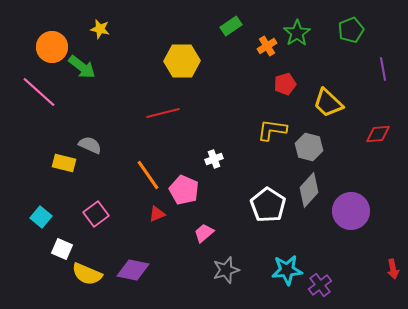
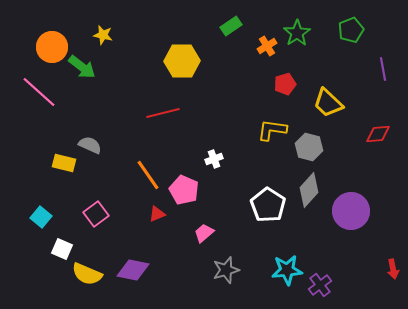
yellow star: moved 3 px right, 6 px down
